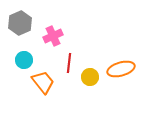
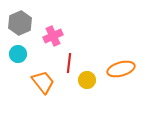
cyan circle: moved 6 px left, 6 px up
yellow circle: moved 3 px left, 3 px down
